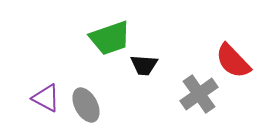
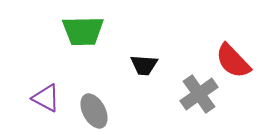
green trapezoid: moved 27 px left, 7 px up; rotated 18 degrees clockwise
gray ellipse: moved 8 px right, 6 px down
